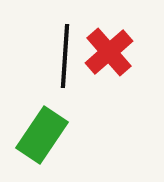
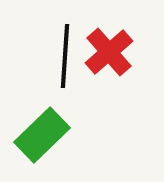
green rectangle: rotated 12 degrees clockwise
